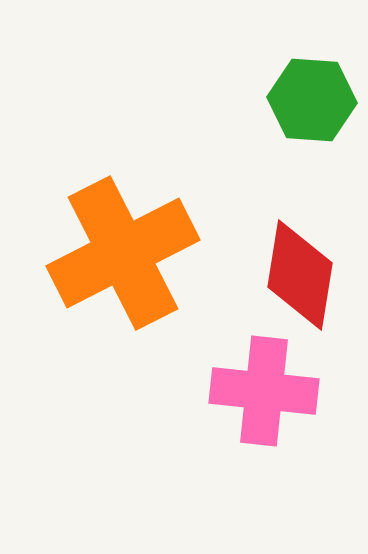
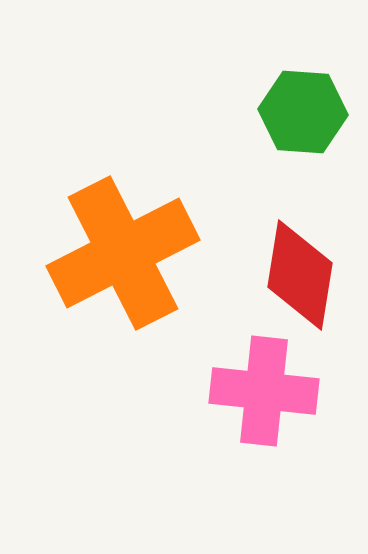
green hexagon: moved 9 px left, 12 px down
